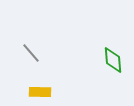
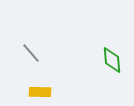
green diamond: moved 1 px left
